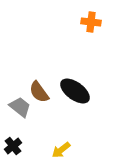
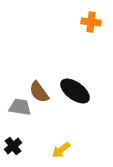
gray trapezoid: rotated 30 degrees counterclockwise
